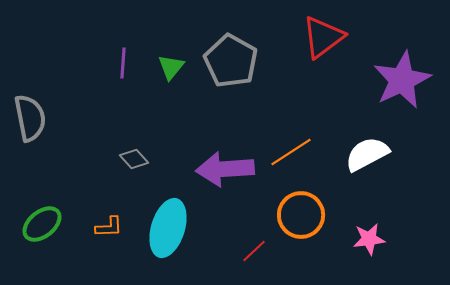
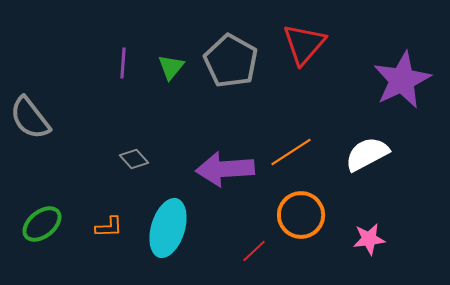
red triangle: moved 19 px left, 7 px down; rotated 12 degrees counterclockwise
gray semicircle: rotated 153 degrees clockwise
